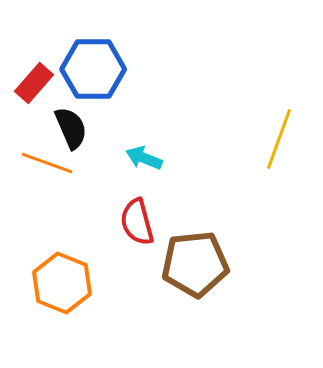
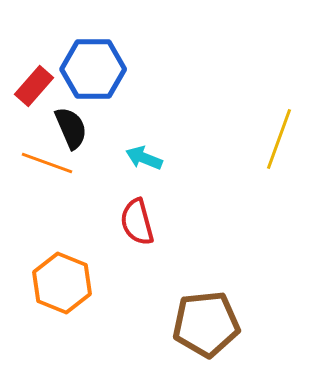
red rectangle: moved 3 px down
brown pentagon: moved 11 px right, 60 px down
